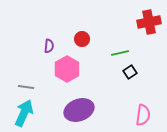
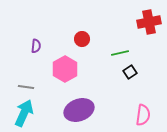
purple semicircle: moved 13 px left
pink hexagon: moved 2 px left
